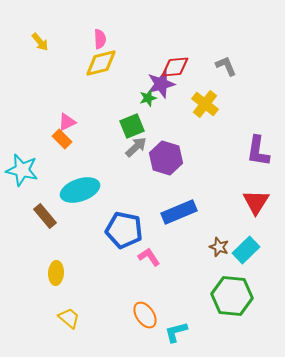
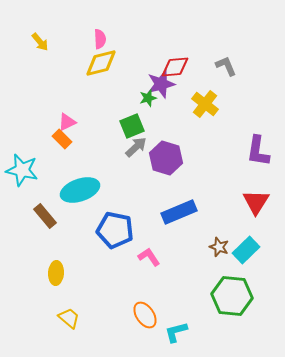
blue pentagon: moved 9 px left
